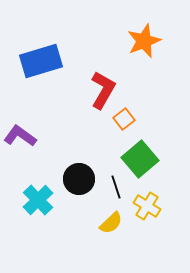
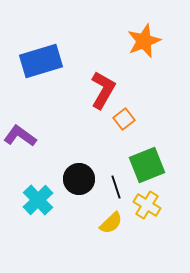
green square: moved 7 px right, 6 px down; rotated 18 degrees clockwise
yellow cross: moved 1 px up
